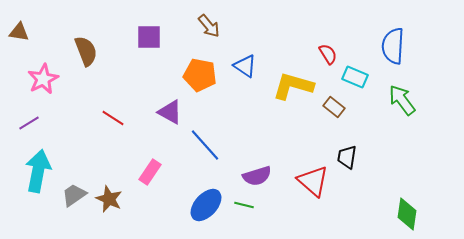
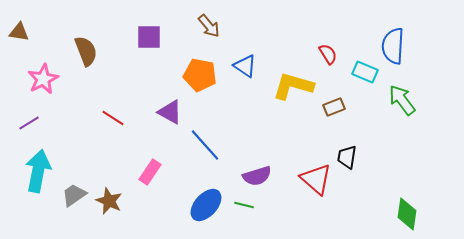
cyan rectangle: moved 10 px right, 5 px up
brown rectangle: rotated 60 degrees counterclockwise
red triangle: moved 3 px right, 2 px up
brown star: moved 2 px down
